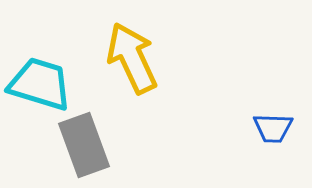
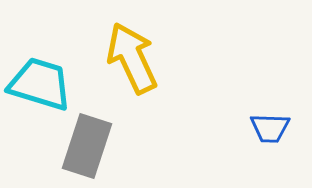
blue trapezoid: moved 3 px left
gray rectangle: moved 3 px right, 1 px down; rotated 38 degrees clockwise
